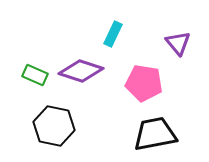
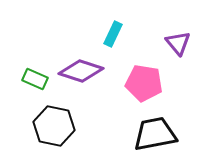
green rectangle: moved 4 px down
